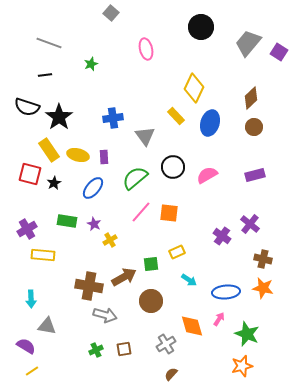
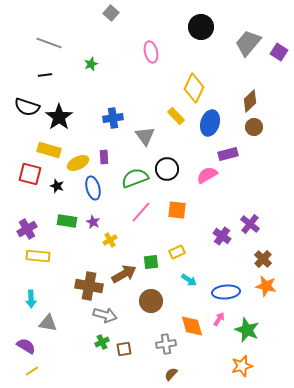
pink ellipse at (146, 49): moved 5 px right, 3 px down
brown diamond at (251, 98): moved 1 px left, 3 px down
yellow rectangle at (49, 150): rotated 40 degrees counterclockwise
yellow ellipse at (78, 155): moved 8 px down; rotated 40 degrees counterclockwise
black circle at (173, 167): moved 6 px left, 2 px down
purple rectangle at (255, 175): moved 27 px left, 21 px up
green semicircle at (135, 178): rotated 20 degrees clockwise
black star at (54, 183): moved 3 px right, 3 px down; rotated 24 degrees counterclockwise
blue ellipse at (93, 188): rotated 55 degrees counterclockwise
orange square at (169, 213): moved 8 px right, 3 px up
purple star at (94, 224): moved 1 px left, 2 px up
yellow rectangle at (43, 255): moved 5 px left, 1 px down
brown cross at (263, 259): rotated 30 degrees clockwise
green square at (151, 264): moved 2 px up
brown arrow at (124, 277): moved 3 px up
orange star at (263, 288): moved 3 px right, 2 px up
gray triangle at (47, 326): moved 1 px right, 3 px up
green star at (247, 334): moved 4 px up
gray cross at (166, 344): rotated 24 degrees clockwise
green cross at (96, 350): moved 6 px right, 8 px up
